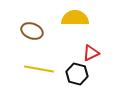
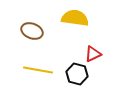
yellow semicircle: rotated 8 degrees clockwise
red triangle: moved 2 px right, 1 px down
yellow line: moved 1 px left, 1 px down
